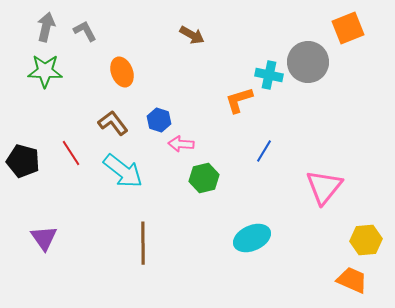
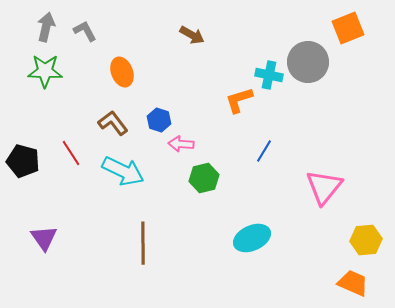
cyan arrow: rotated 12 degrees counterclockwise
orange trapezoid: moved 1 px right, 3 px down
